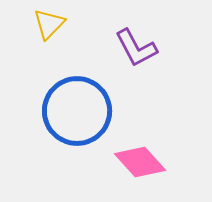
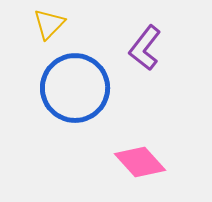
purple L-shape: moved 9 px right; rotated 66 degrees clockwise
blue circle: moved 2 px left, 23 px up
